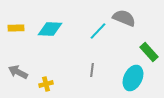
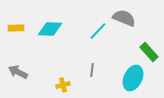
yellow cross: moved 17 px right, 1 px down
